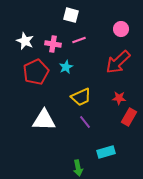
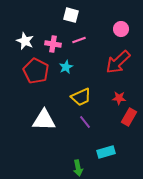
red pentagon: moved 1 px up; rotated 20 degrees counterclockwise
